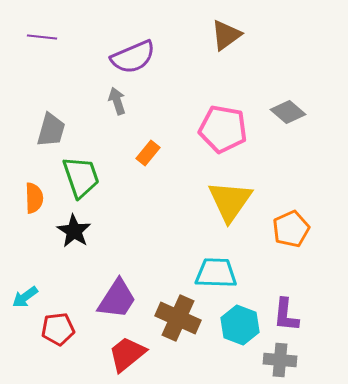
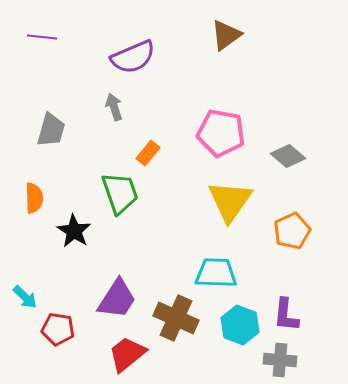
gray arrow: moved 3 px left, 6 px down
gray diamond: moved 44 px down
pink pentagon: moved 2 px left, 4 px down
green trapezoid: moved 39 px right, 16 px down
orange pentagon: moved 1 px right, 2 px down
cyan arrow: rotated 100 degrees counterclockwise
brown cross: moved 2 px left
red pentagon: rotated 16 degrees clockwise
